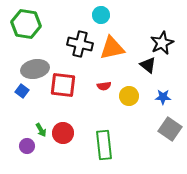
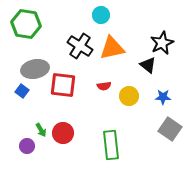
black cross: moved 2 px down; rotated 20 degrees clockwise
green rectangle: moved 7 px right
